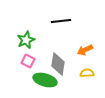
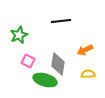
green star: moved 7 px left, 5 px up
yellow semicircle: moved 1 px right, 1 px down
